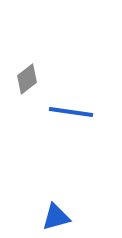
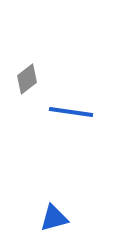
blue triangle: moved 2 px left, 1 px down
